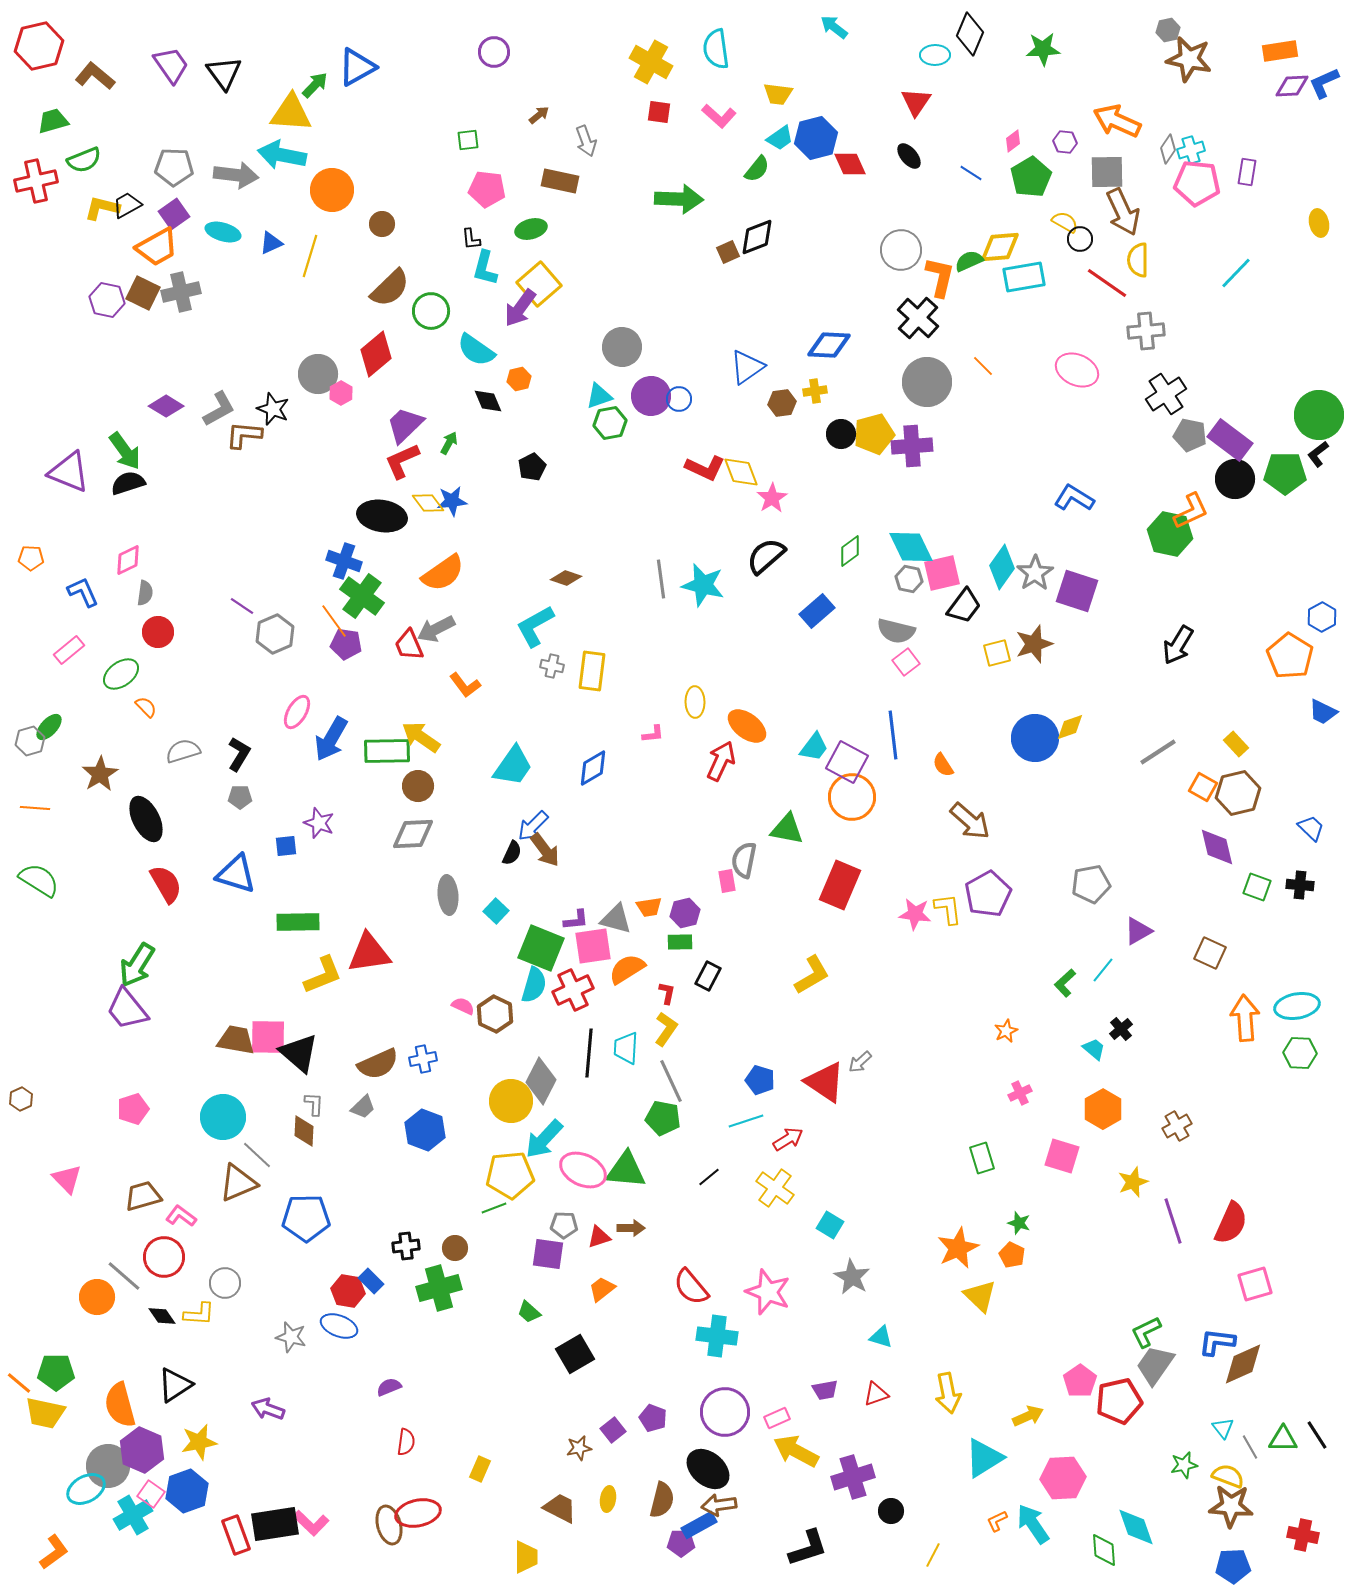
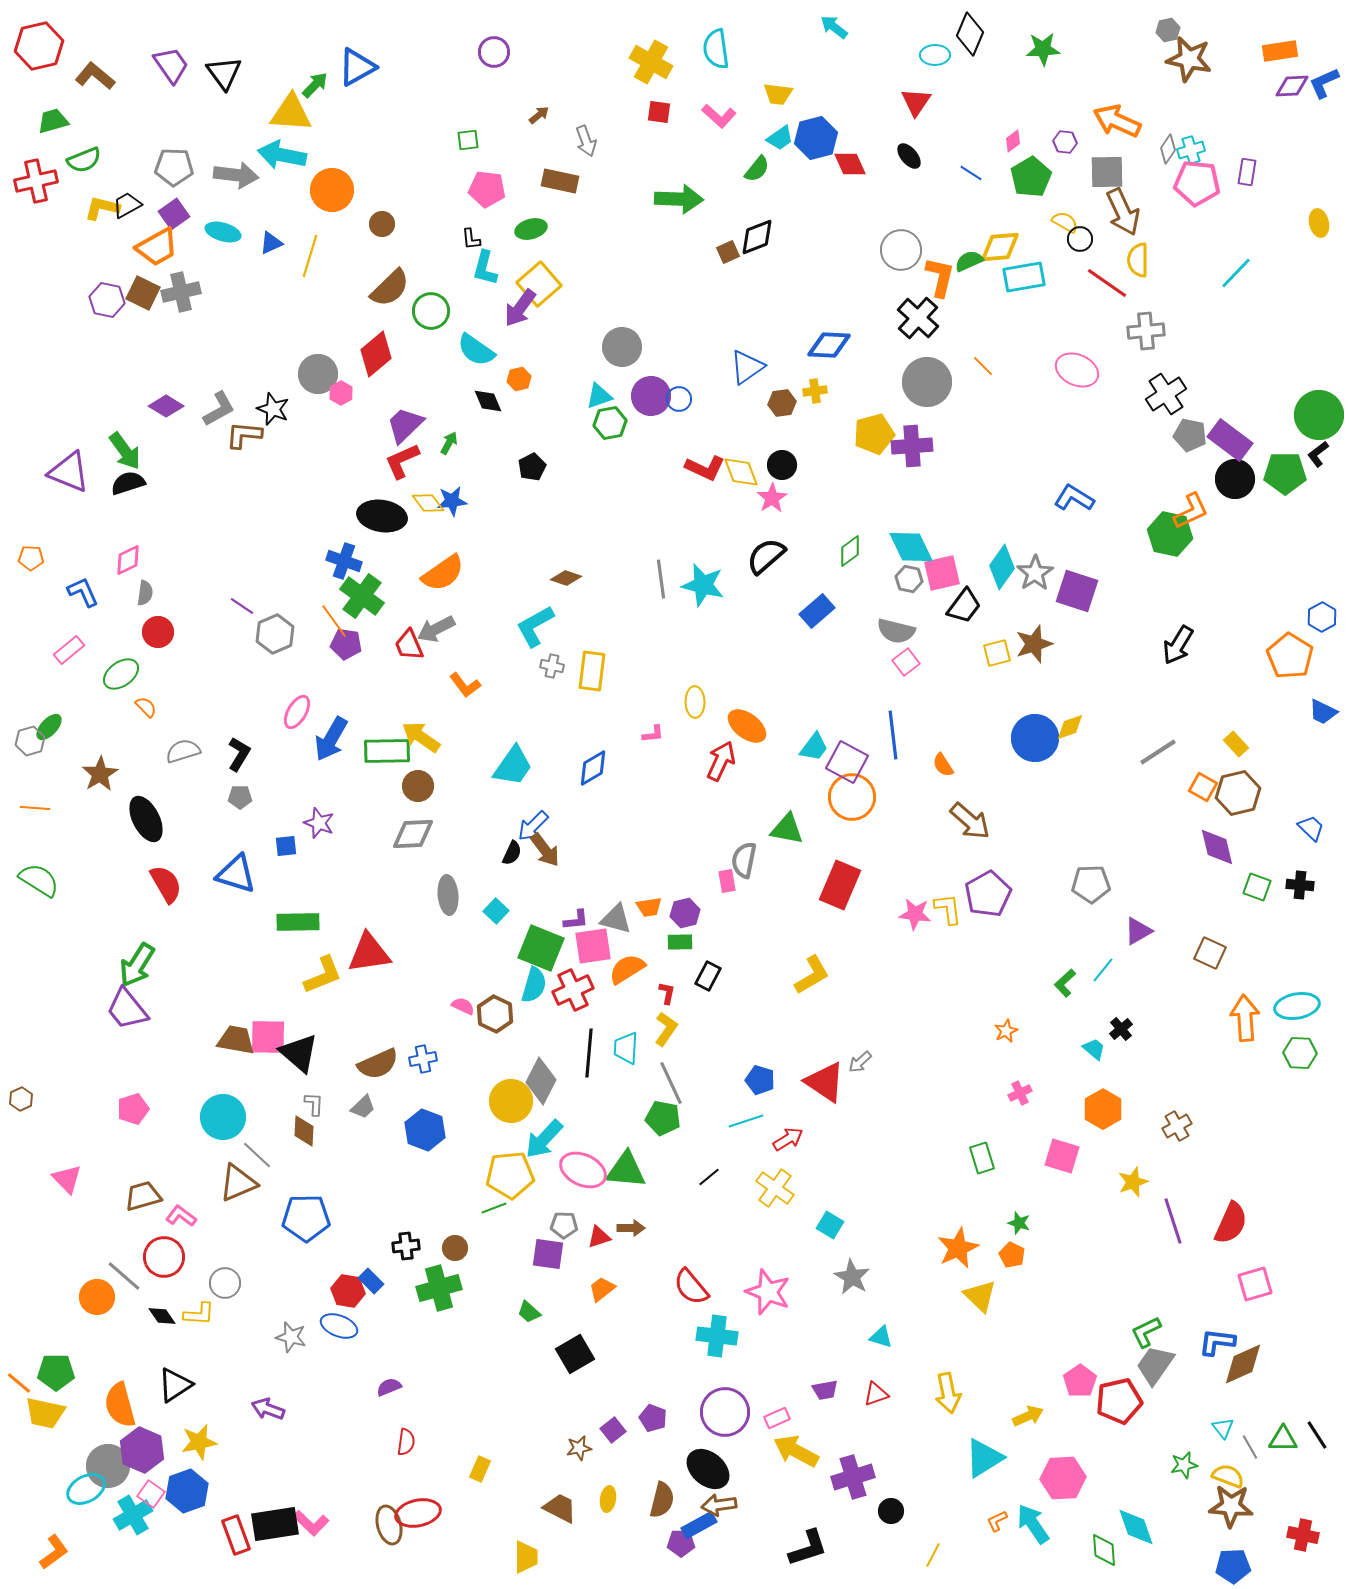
black circle at (841, 434): moved 59 px left, 31 px down
gray pentagon at (1091, 884): rotated 9 degrees clockwise
gray line at (671, 1081): moved 2 px down
